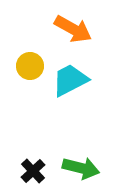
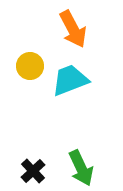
orange arrow: rotated 33 degrees clockwise
cyan trapezoid: rotated 6 degrees clockwise
green arrow: rotated 51 degrees clockwise
